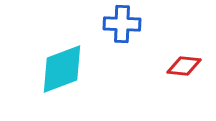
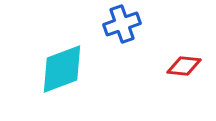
blue cross: rotated 21 degrees counterclockwise
